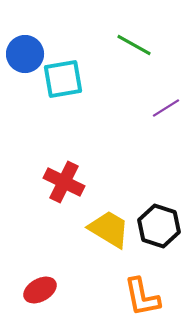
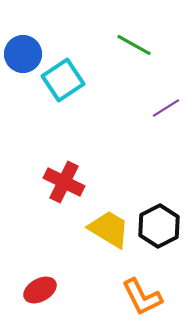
blue circle: moved 2 px left
cyan square: moved 1 px down; rotated 24 degrees counterclockwise
black hexagon: rotated 15 degrees clockwise
orange L-shape: rotated 15 degrees counterclockwise
